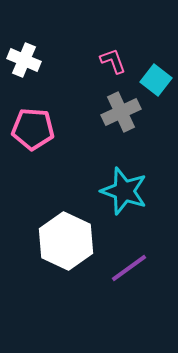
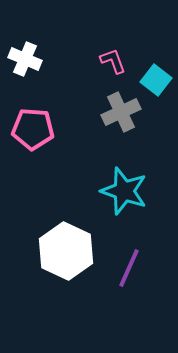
white cross: moved 1 px right, 1 px up
white hexagon: moved 10 px down
purple line: rotated 30 degrees counterclockwise
